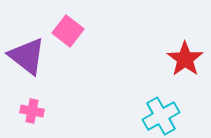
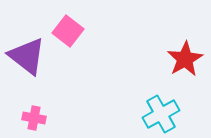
red star: rotated 6 degrees clockwise
pink cross: moved 2 px right, 7 px down
cyan cross: moved 2 px up
